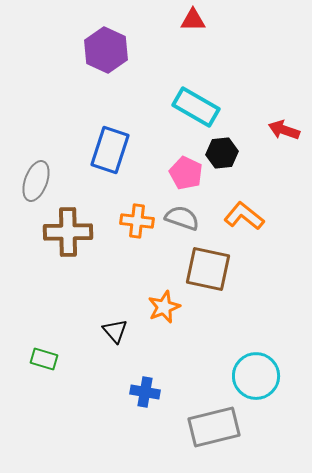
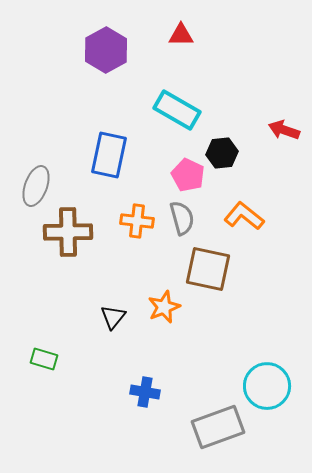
red triangle: moved 12 px left, 15 px down
purple hexagon: rotated 6 degrees clockwise
cyan rectangle: moved 19 px left, 3 px down
blue rectangle: moved 1 px left, 5 px down; rotated 6 degrees counterclockwise
pink pentagon: moved 2 px right, 2 px down
gray ellipse: moved 5 px down
gray semicircle: rotated 56 degrees clockwise
black triangle: moved 2 px left, 14 px up; rotated 20 degrees clockwise
cyan circle: moved 11 px right, 10 px down
gray rectangle: moved 4 px right; rotated 6 degrees counterclockwise
